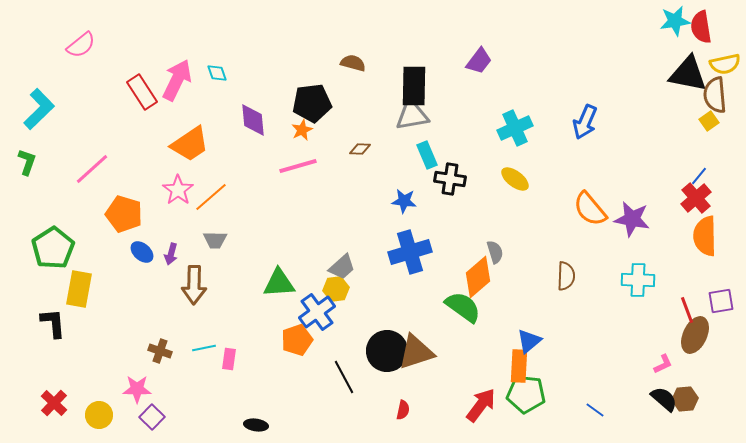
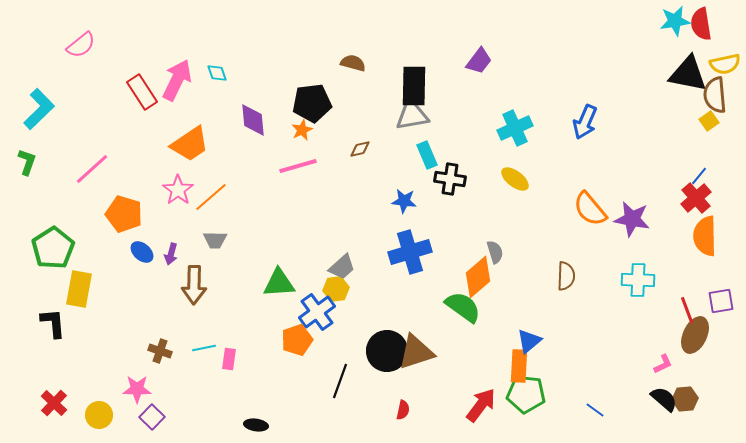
red semicircle at (701, 27): moved 3 px up
brown diamond at (360, 149): rotated 15 degrees counterclockwise
black line at (344, 377): moved 4 px left, 4 px down; rotated 48 degrees clockwise
